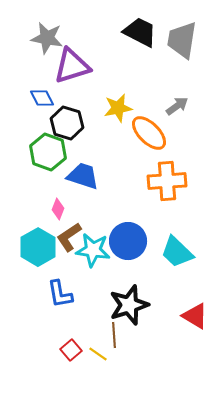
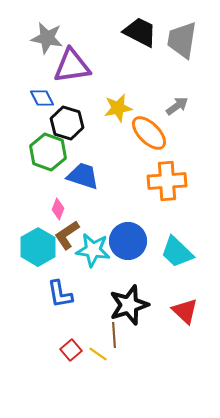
purple triangle: rotated 9 degrees clockwise
brown L-shape: moved 2 px left, 2 px up
red triangle: moved 10 px left, 5 px up; rotated 12 degrees clockwise
